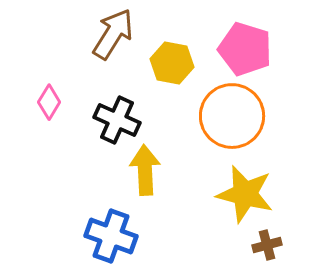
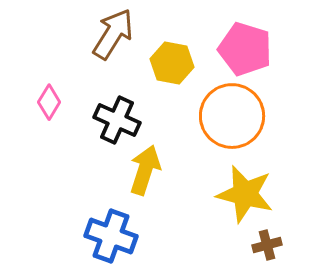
yellow arrow: rotated 21 degrees clockwise
